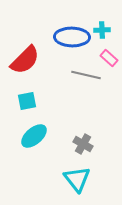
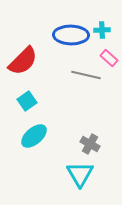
blue ellipse: moved 1 px left, 2 px up
red semicircle: moved 2 px left, 1 px down
cyan square: rotated 24 degrees counterclockwise
gray cross: moved 7 px right
cyan triangle: moved 3 px right, 5 px up; rotated 8 degrees clockwise
